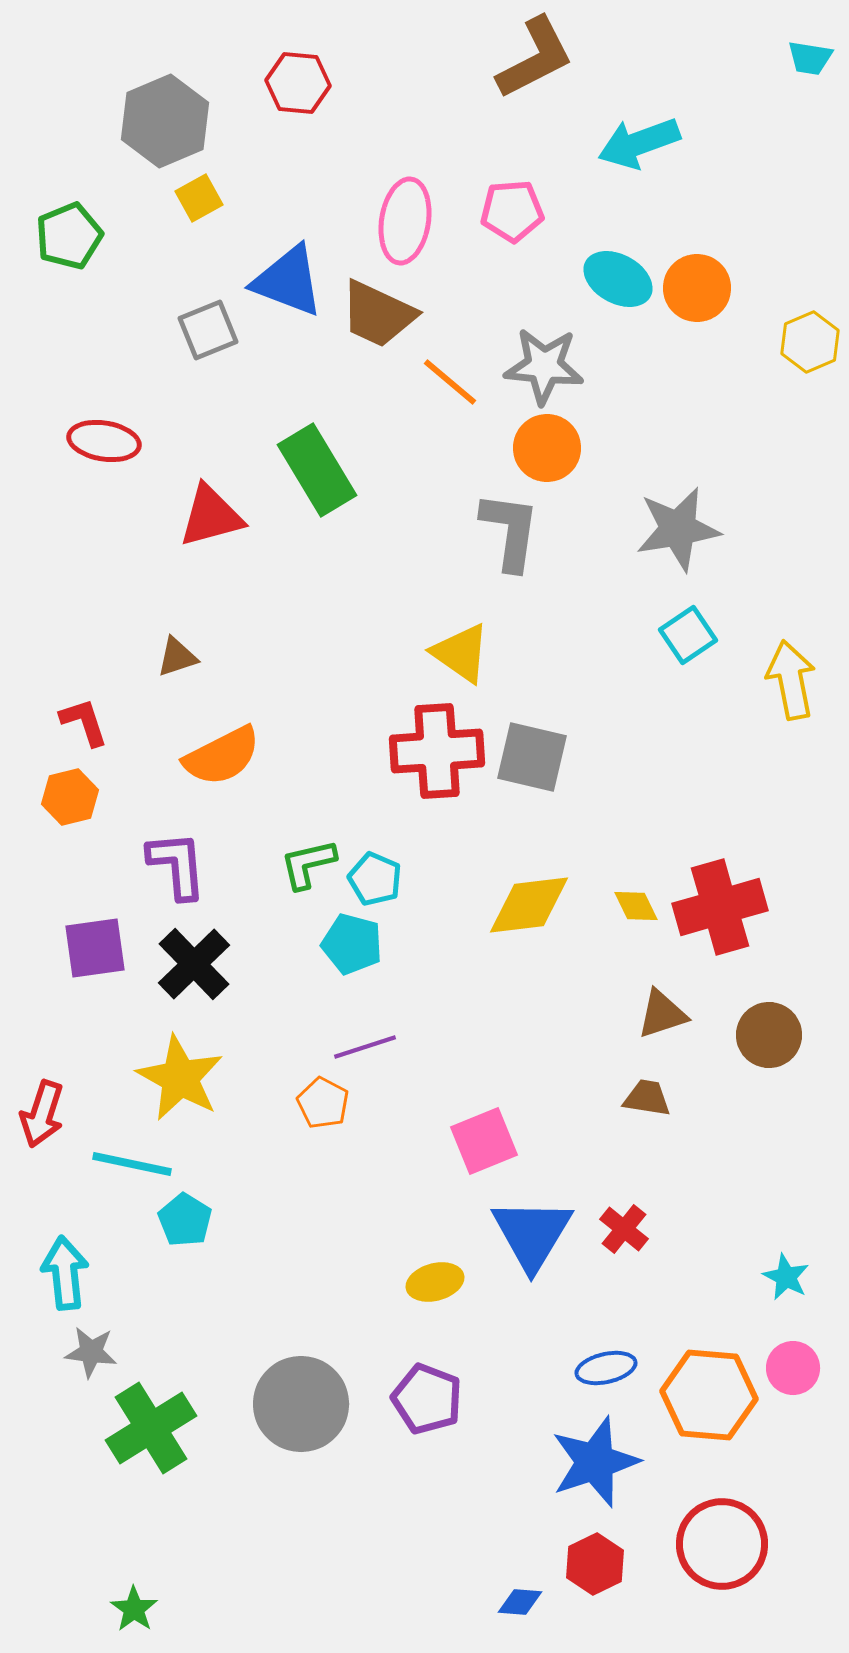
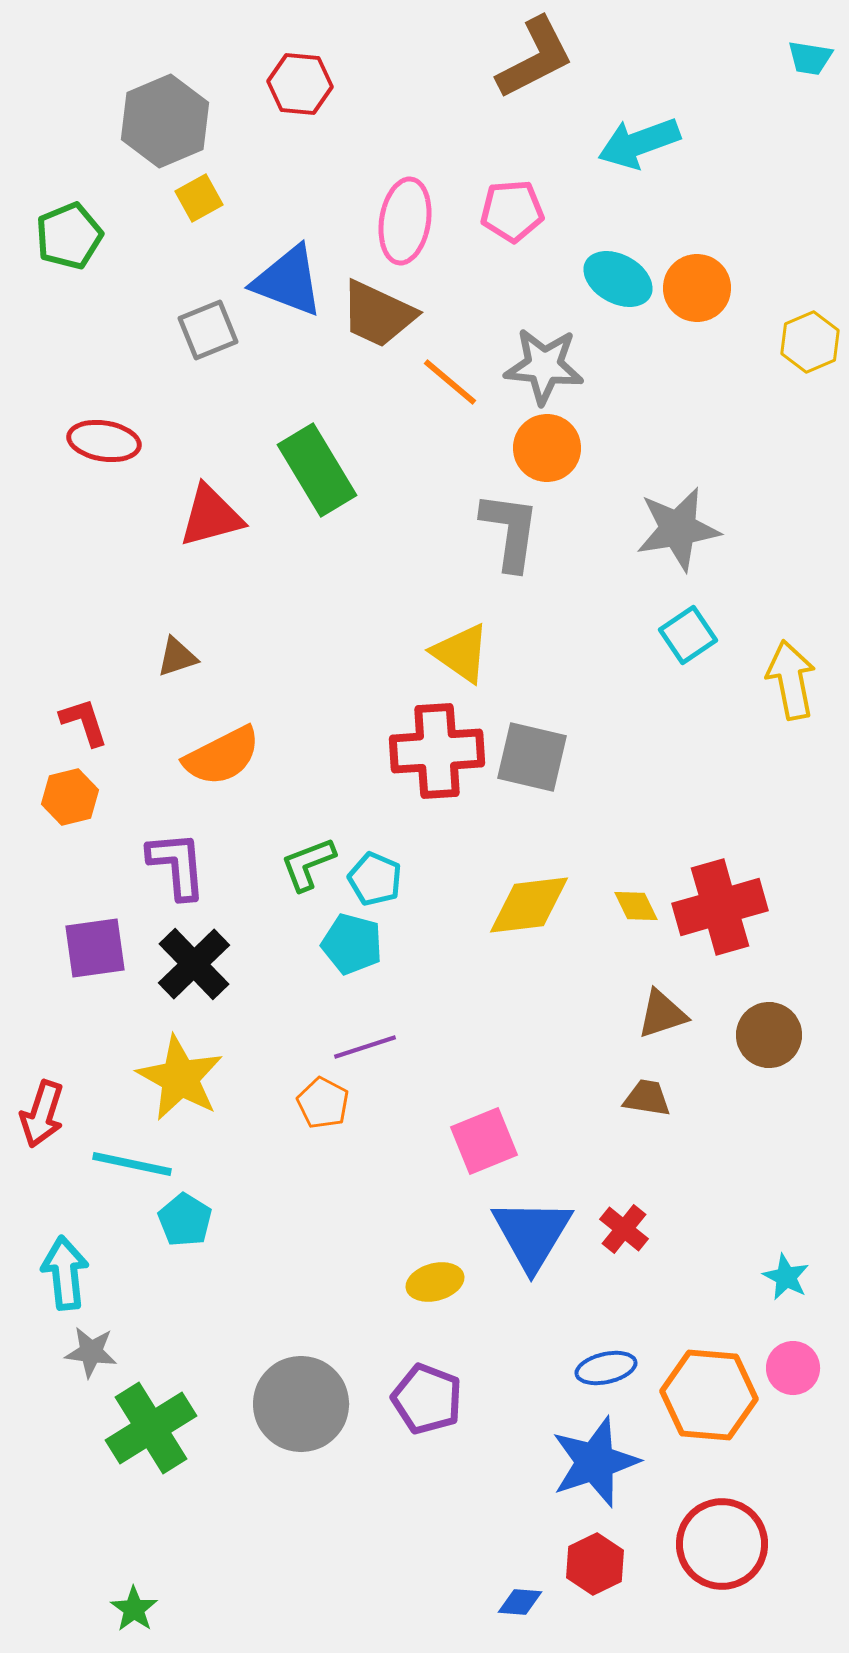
red hexagon at (298, 83): moved 2 px right, 1 px down
green L-shape at (308, 864): rotated 8 degrees counterclockwise
